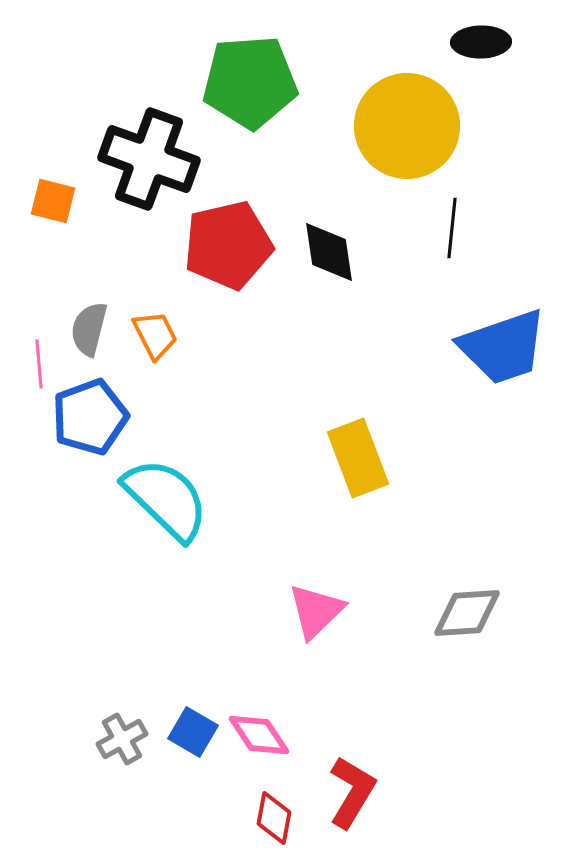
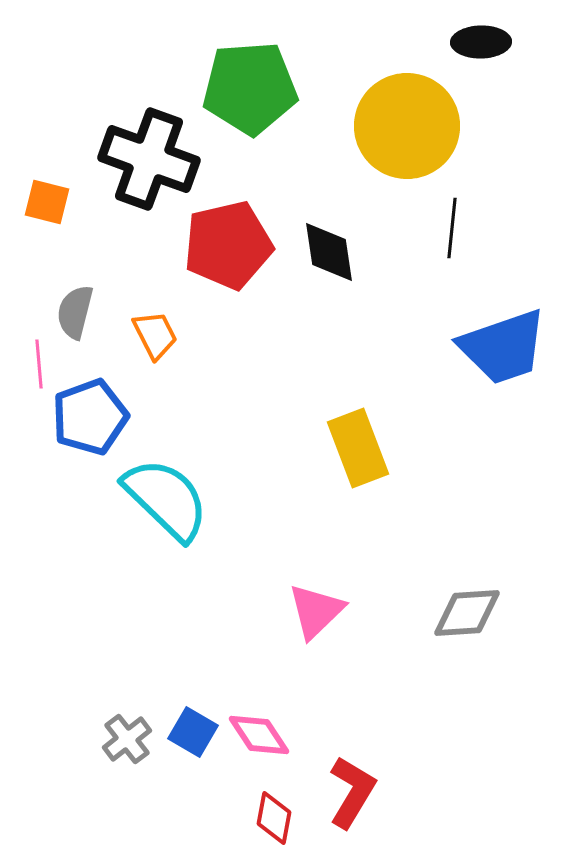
green pentagon: moved 6 px down
orange square: moved 6 px left, 1 px down
gray semicircle: moved 14 px left, 17 px up
yellow rectangle: moved 10 px up
gray cross: moved 5 px right; rotated 9 degrees counterclockwise
